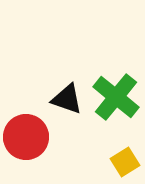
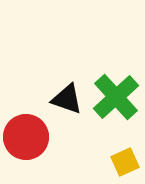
green cross: rotated 9 degrees clockwise
yellow square: rotated 8 degrees clockwise
